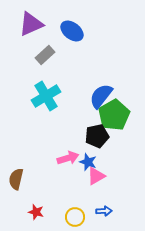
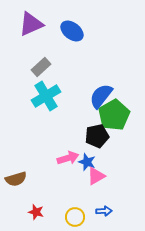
gray rectangle: moved 4 px left, 12 px down
blue star: moved 1 px left
brown semicircle: rotated 120 degrees counterclockwise
